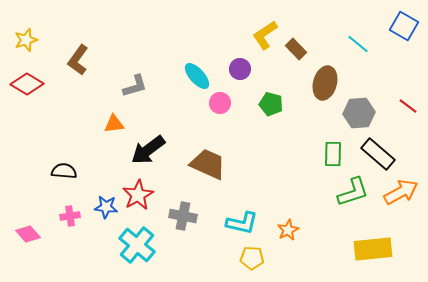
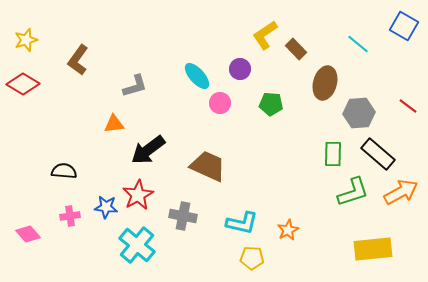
red diamond: moved 4 px left
green pentagon: rotated 10 degrees counterclockwise
brown trapezoid: moved 2 px down
